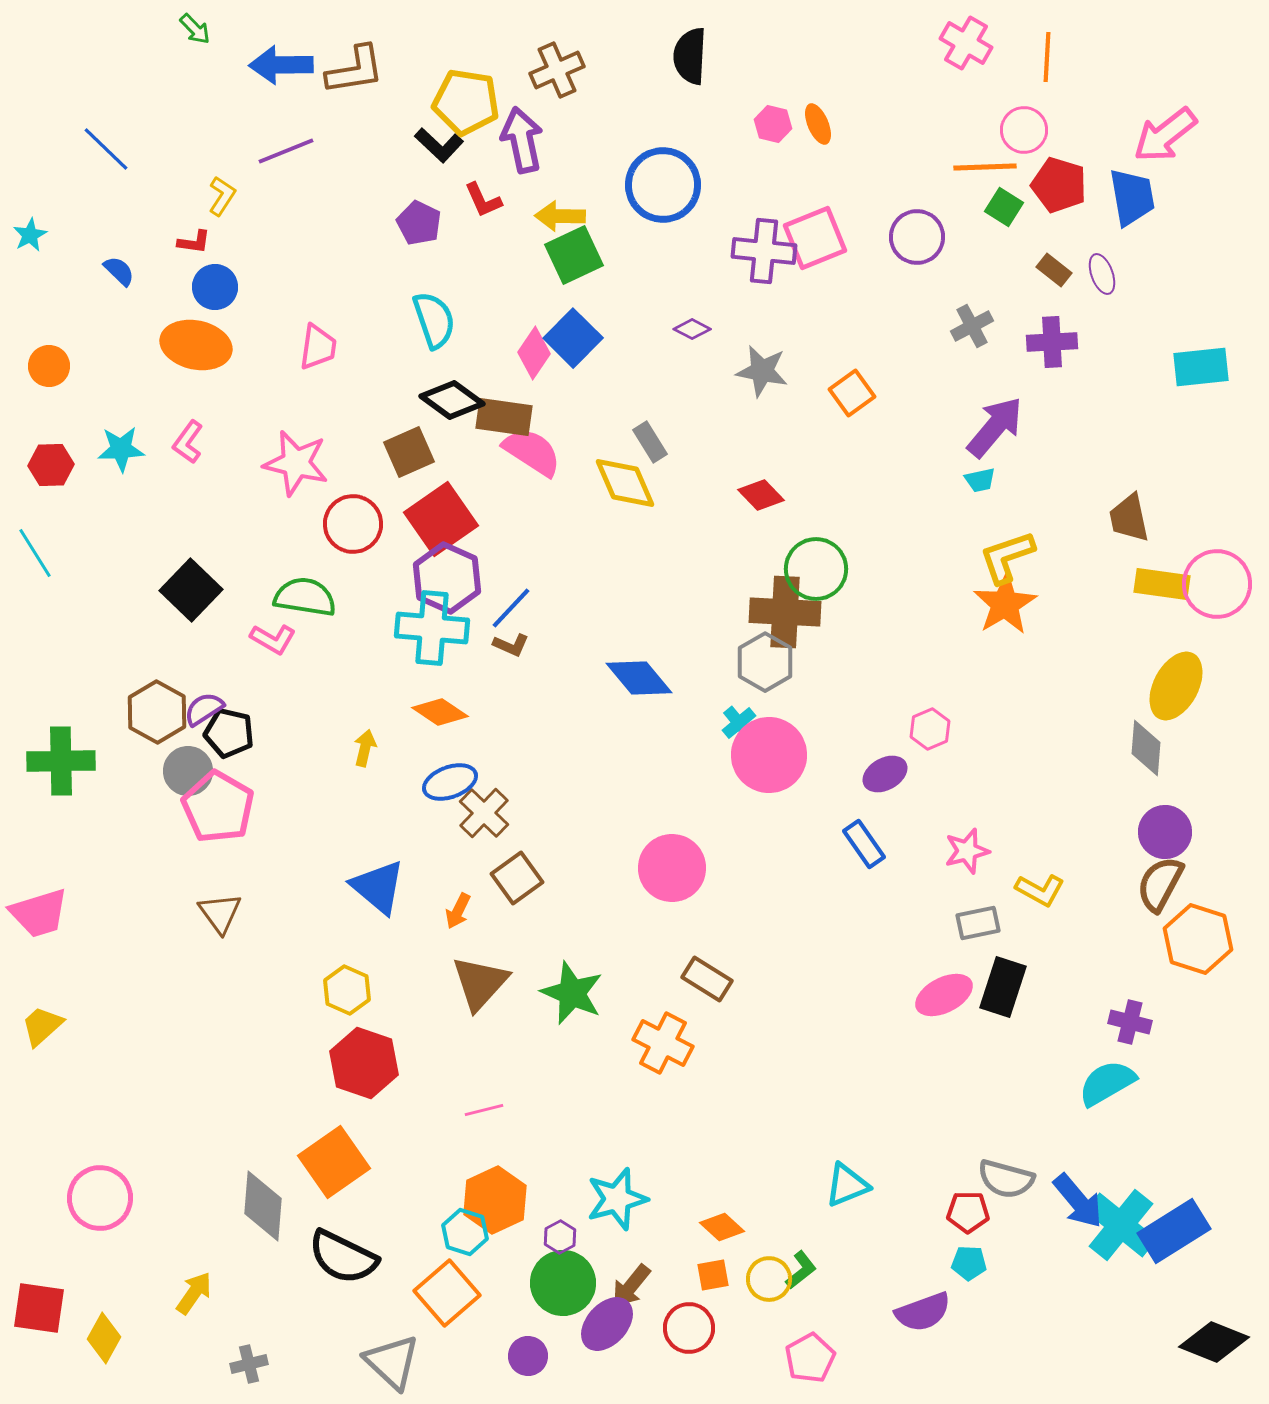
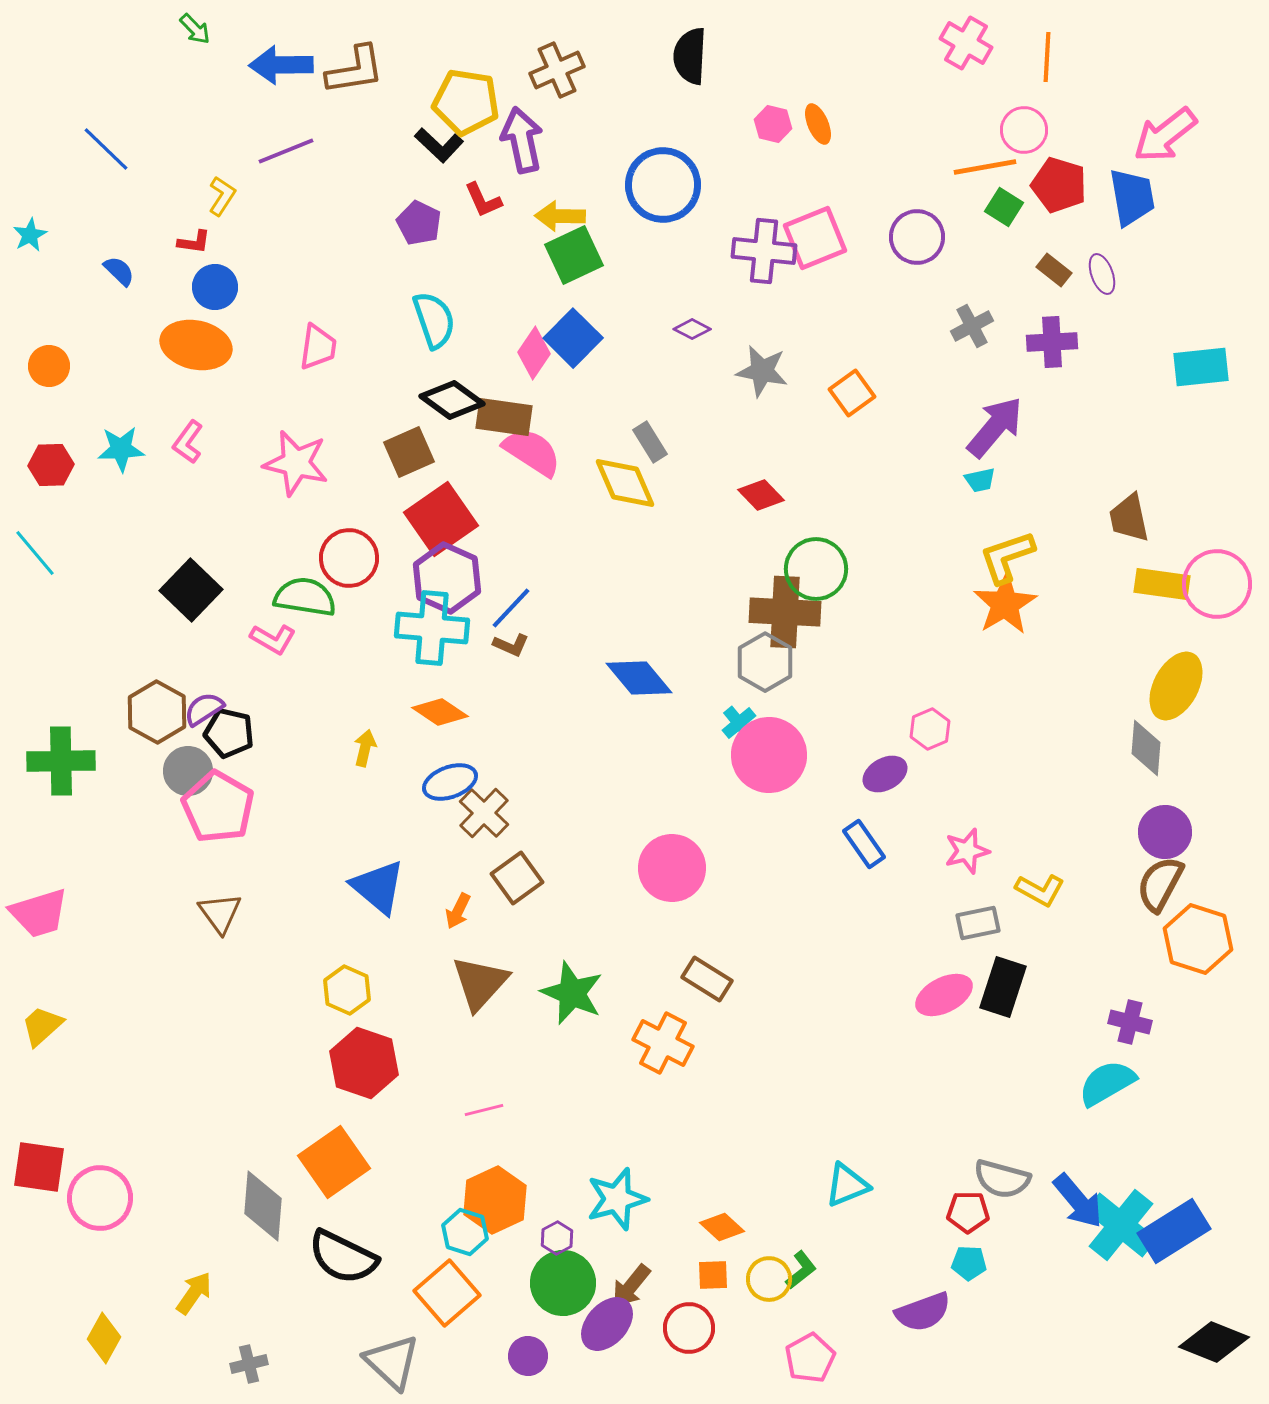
orange line at (985, 167): rotated 8 degrees counterclockwise
red circle at (353, 524): moved 4 px left, 34 px down
cyan line at (35, 553): rotated 8 degrees counterclockwise
gray semicircle at (1006, 1179): moved 4 px left
purple hexagon at (560, 1237): moved 3 px left, 1 px down
orange square at (713, 1275): rotated 8 degrees clockwise
red square at (39, 1308): moved 141 px up
